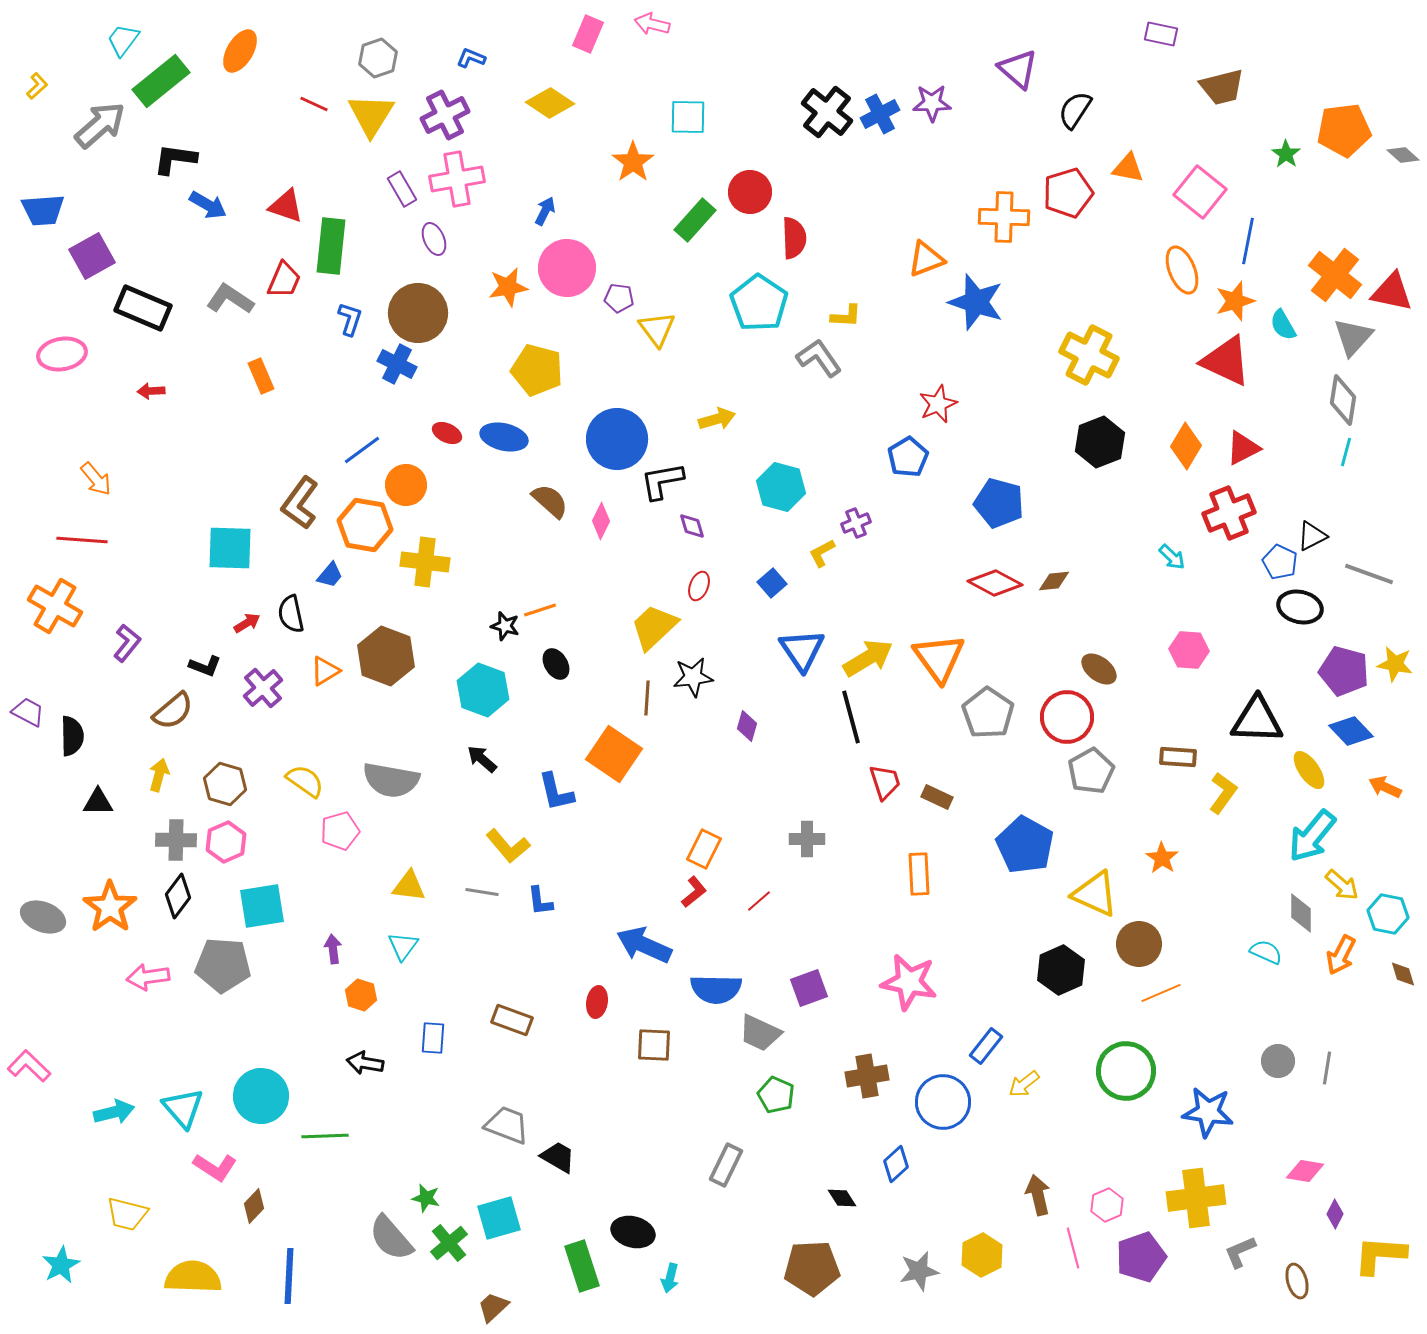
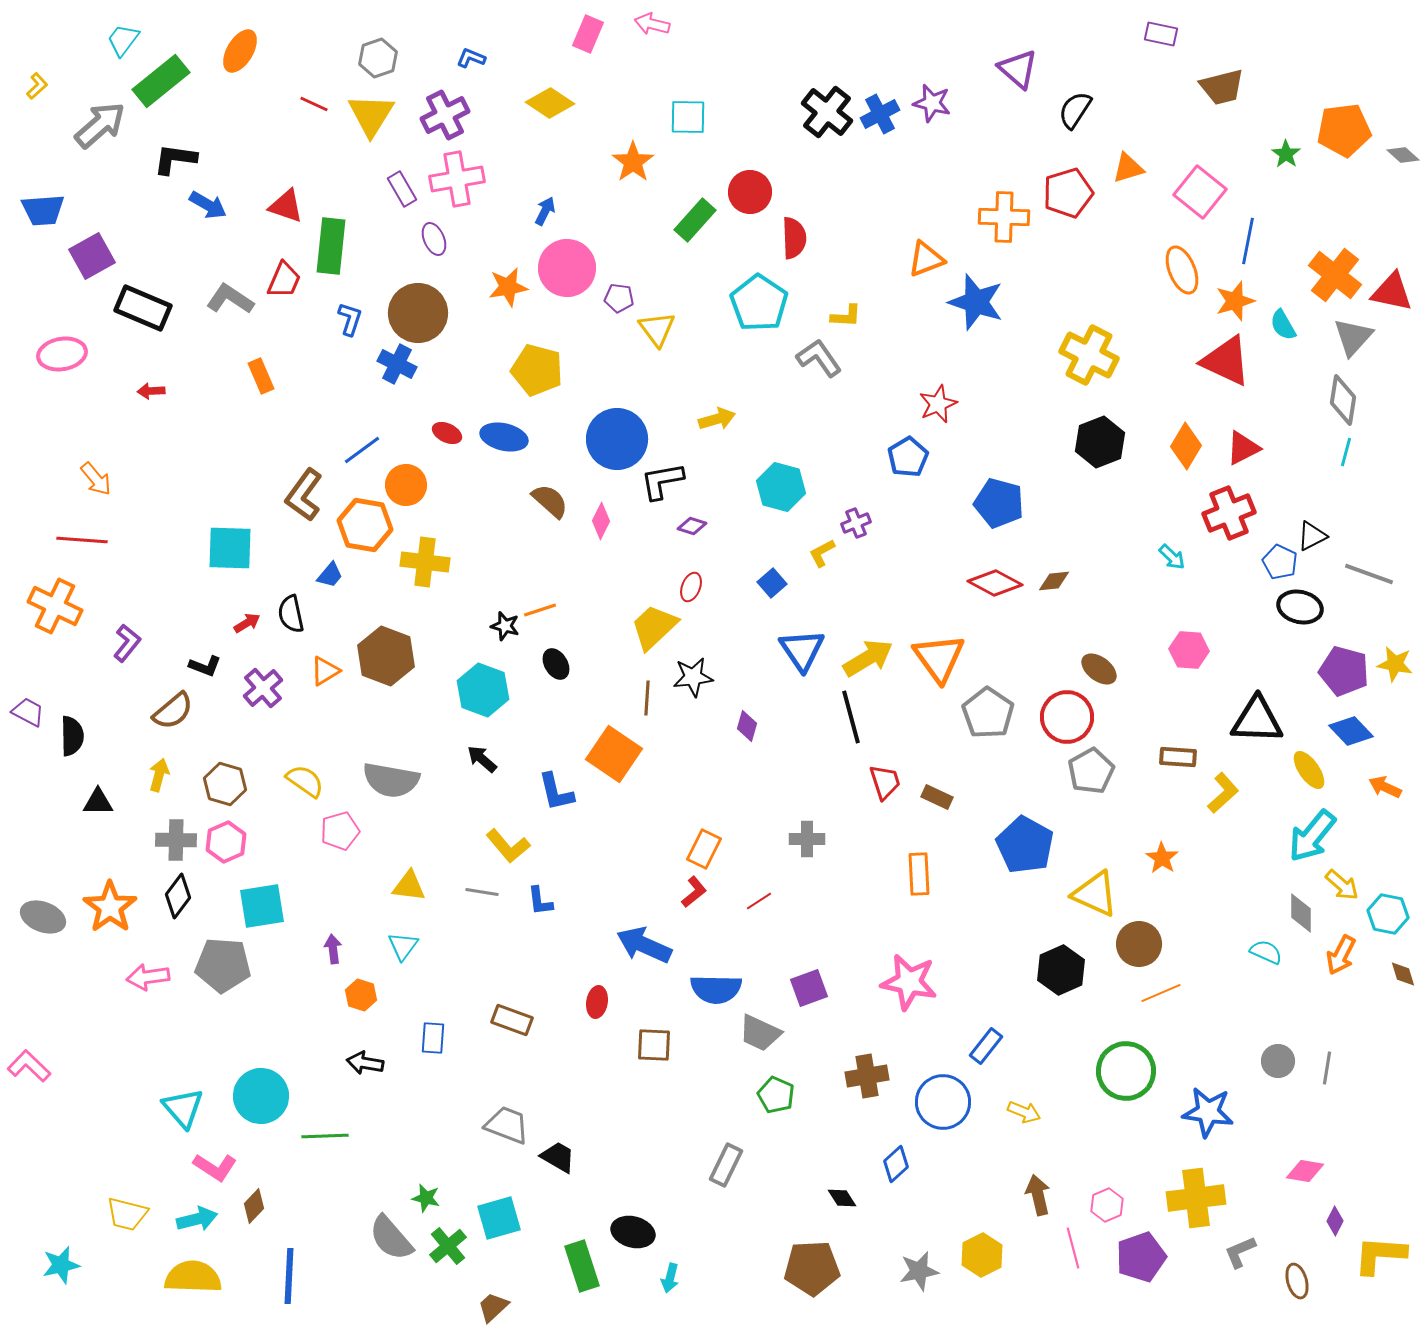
purple star at (932, 103): rotated 15 degrees clockwise
orange triangle at (1128, 168): rotated 28 degrees counterclockwise
brown L-shape at (300, 503): moved 4 px right, 8 px up
purple diamond at (692, 526): rotated 56 degrees counterclockwise
red ellipse at (699, 586): moved 8 px left, 1 px down
orange cross at (55, 606): rotated 4 degrees counterclockwise
yellow L-shape at (1223, 793): rotated 12 degrees clockwise
red line at (759, 901): rotated 8 degrees clockwise
yellow arrow at (1024, 1084): moved 28 px down; rotated 120 degrees counterclockwise
cyan arrow at (114, 1112): moved 83 px right, 107 px down
purple diamond at (1335, 1214): moved 7 px down
green cross at (449, 1243): moved 1 px left, 3 px down
cyan star at (61, 1265): rotated 15 degrees clockwise
